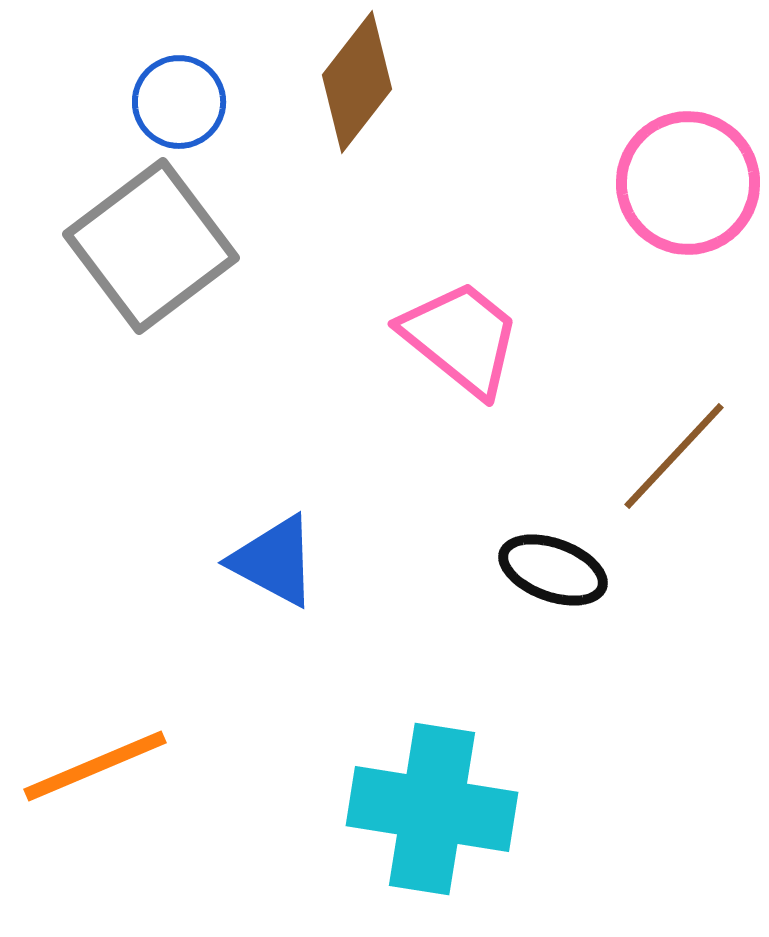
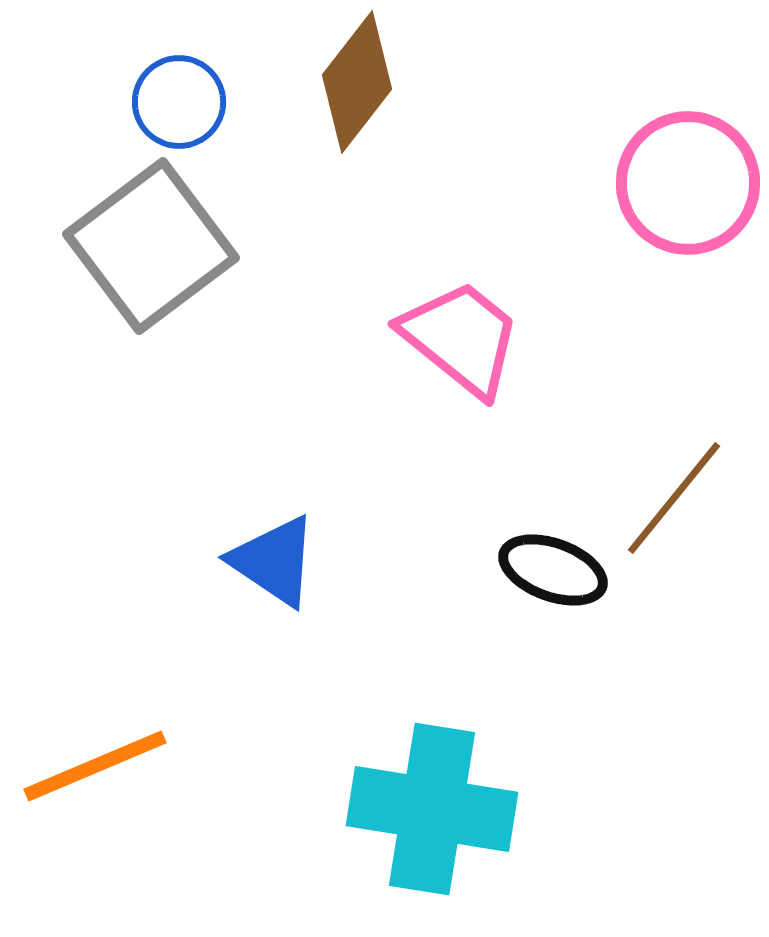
brown line: moved 42 px down; rotated 4 degrees counterclockwise
blue triangle: rotated 6 degrees clockwise
